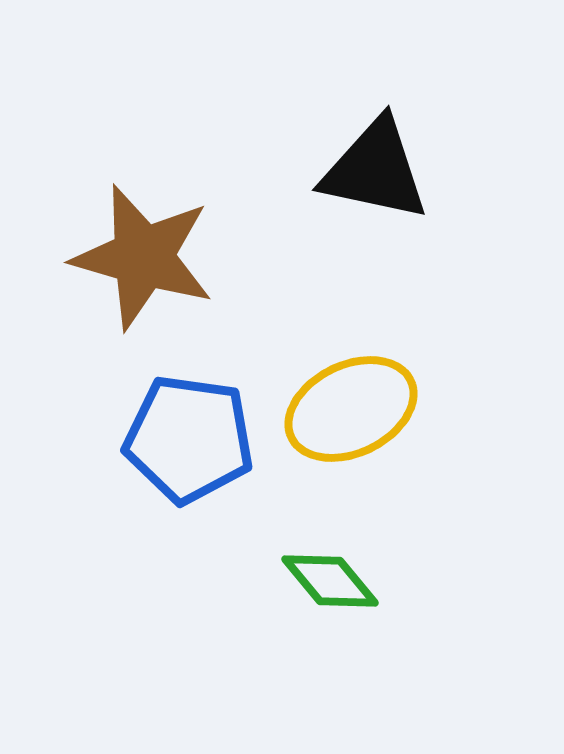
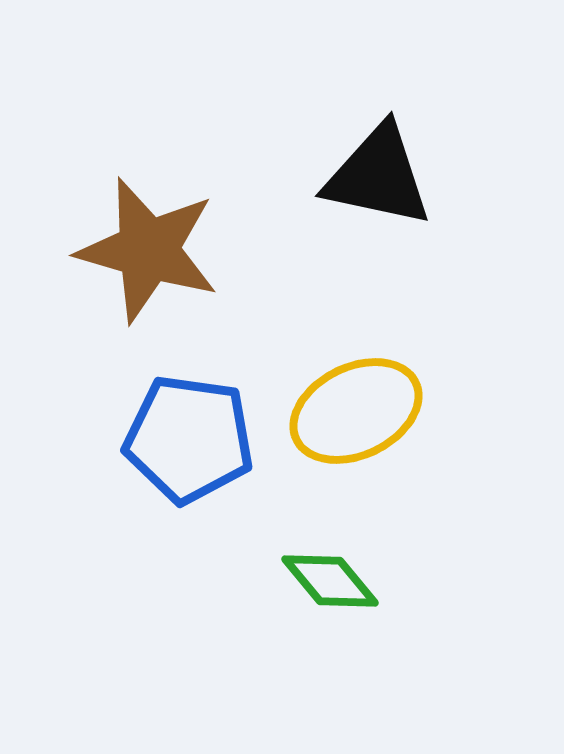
black triangle: moved 3 px right, 6 px down
brown star: moved 5 px right, 7 px up
yellow ellipse: moved 5 px right, 2 px down
